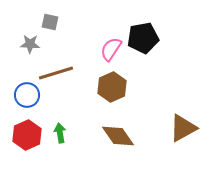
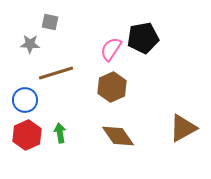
blue circle: moved 2 px left, 5 px down
